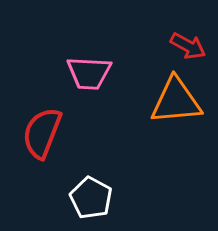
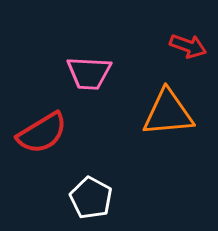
red arrow: rotated 9 degrees counterclockwise
orange triangle: moved 8 px left, 12 px down
red semicircle: rotated 142 degrees counterclockwise
